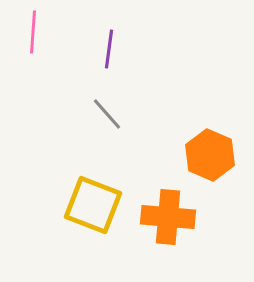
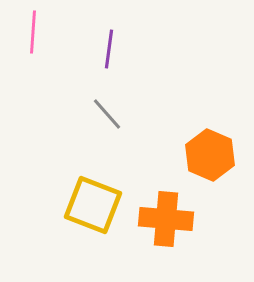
orange cross: moved 2 px left, 2 px down
